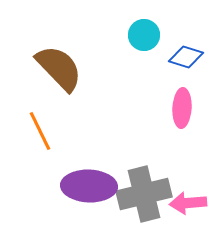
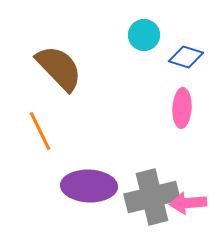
gray cross: moved 8 px right, 3 px down
